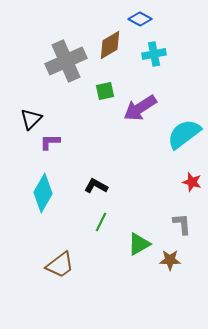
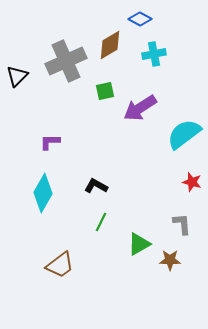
black triangle: moved 14 px left, 43 px up
